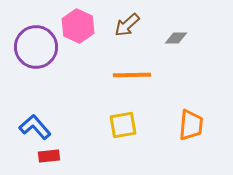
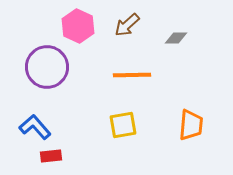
purple circle: moved 11 px right, 20 px down
red rectangle: moved 2 px right
